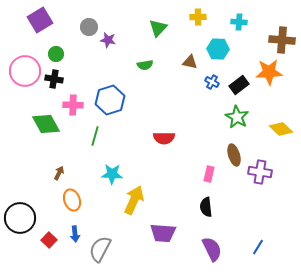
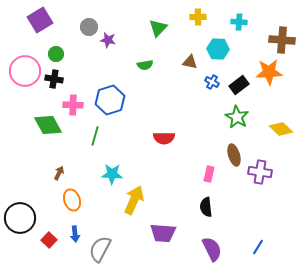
green diamond: moved 2 px right, 1 px down
